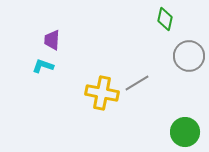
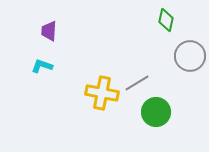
green diamond: moved 1 px right, 1 px down
purple trapezoid: moved 3 px left, 9 px up
gray circle: moved 1 px right
cyan L-shape: moved 1 px left
green circle: moved 29 px left, 20 px up
